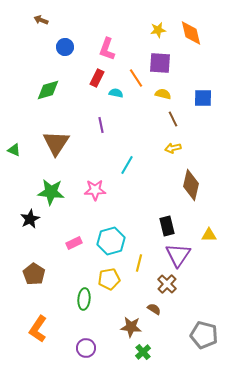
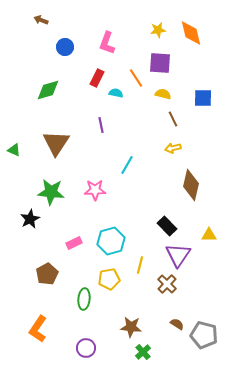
pink L-shape: moved 6 px up
black rectangle: rotated 30 degrees counterclockwise
yellow line: moved 1 px right, 2 px down
brown pentagon: moved 13 px right; rotated 10 degrees clockwise
brown semicircle: moved 23 px right, 15 px down
